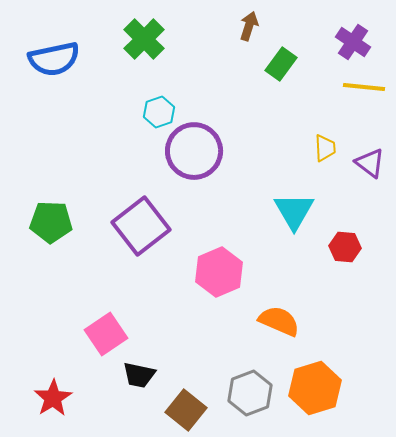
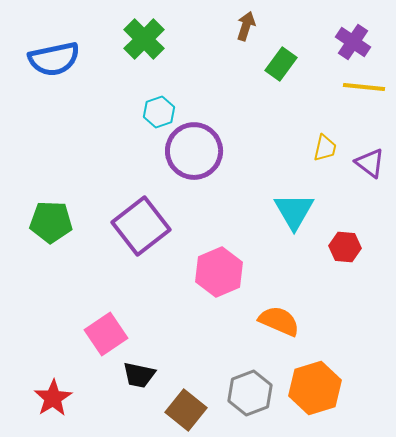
brown arrow: moved 3 px left
yellow trapezoid: rotated 16 degrees clockwise
